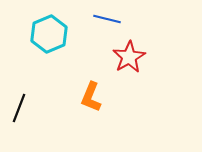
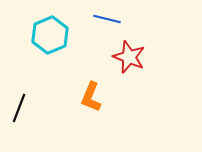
cyan hexagon: moved 1 px right, 1 px down
red star: rotated 20 degrees counterclockwise
